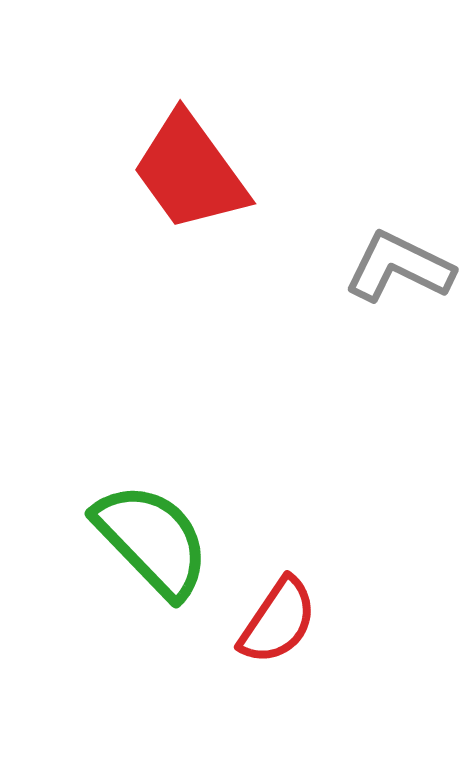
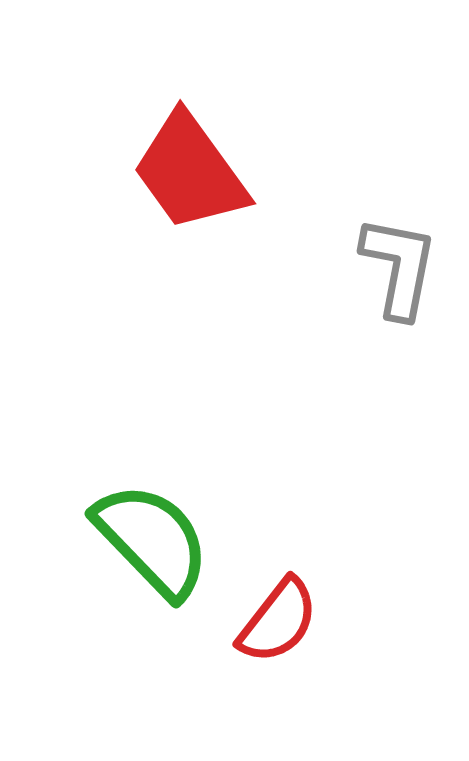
gray L-shape: rotated 75 degrees clockwise
red semicircle: rotated 4 degrees clockwise
